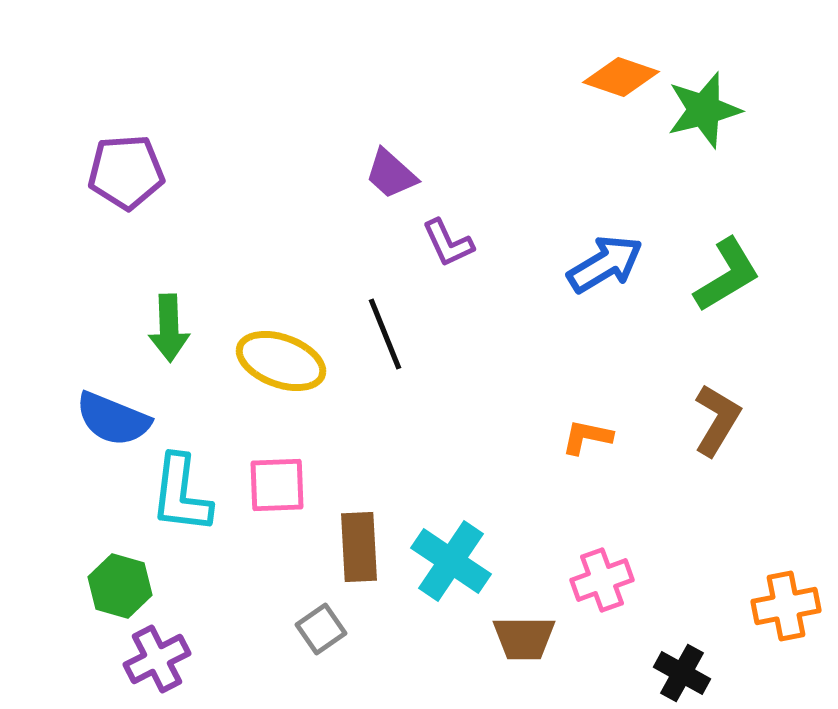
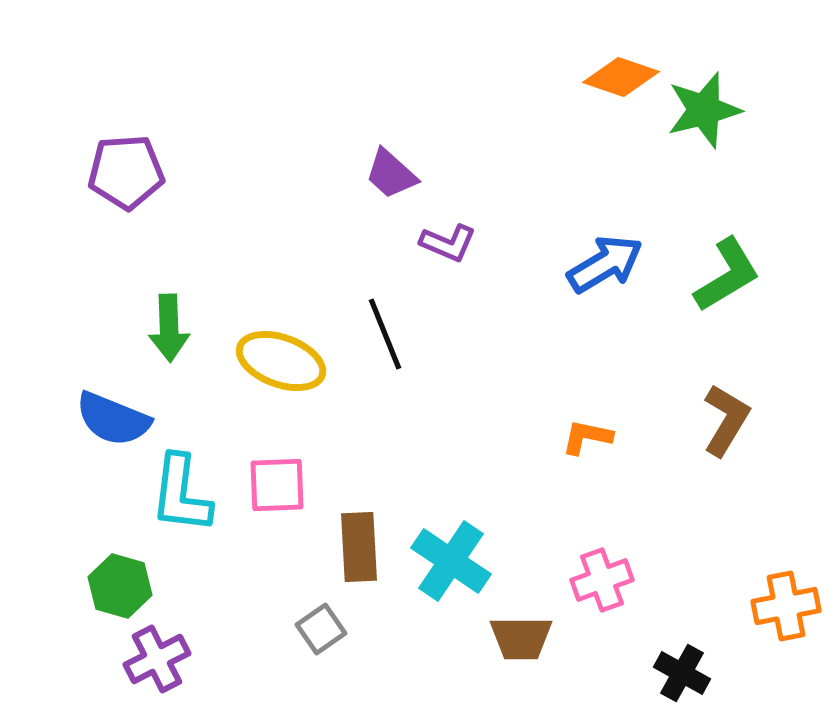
purple L-shape: rotated 42 degrees counterclockwise
brown L-shape: moved 9 px right
brown trapezoid: moved 3 px left
